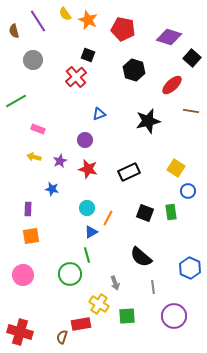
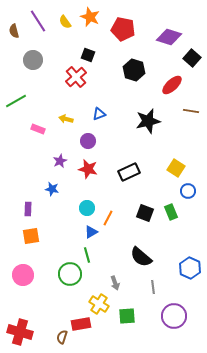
yellow semicircle at (65, 14): moved 8 px down
orange star at (88, 20): moved 2 px right, 3 px up
purple circle at (85, 140): moved 3 px right, 1 px down
yellow arrow at (34, 157): moved 32 px right, 38 px up
green rectangle at (171, 212): rotated 14 degrees counterclockwise
